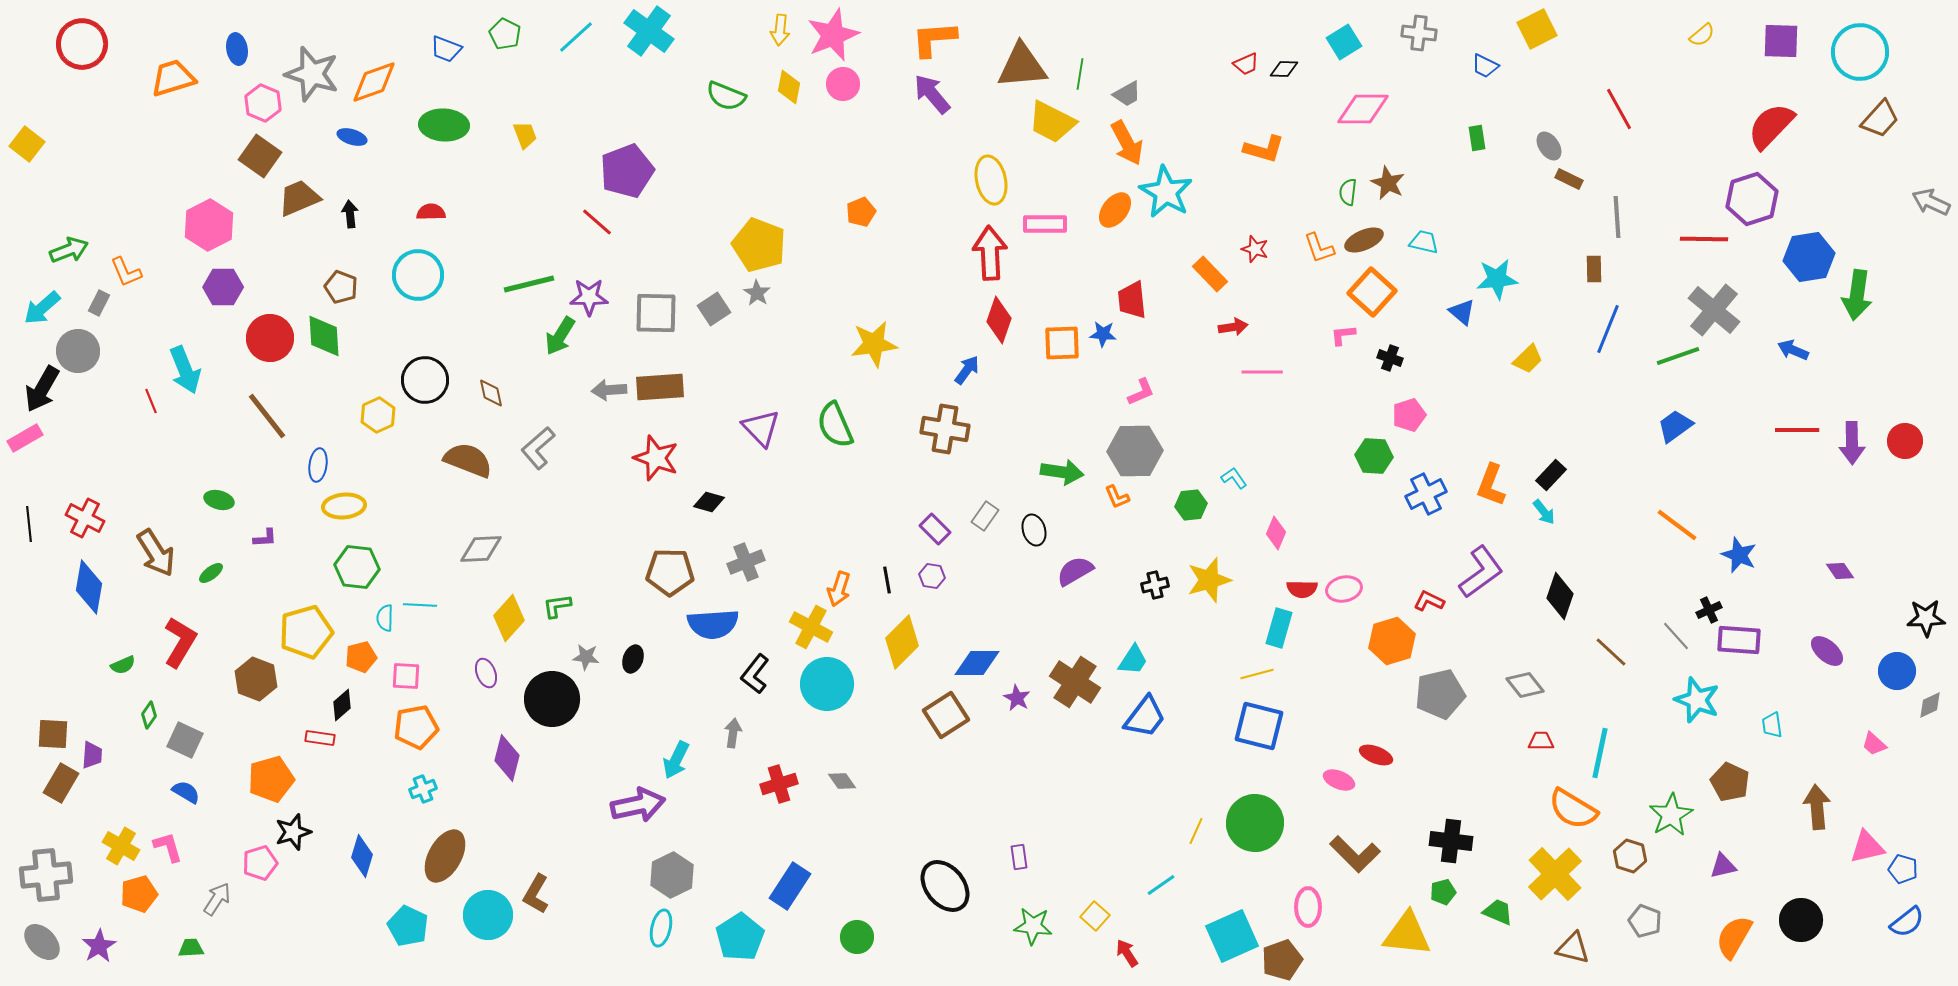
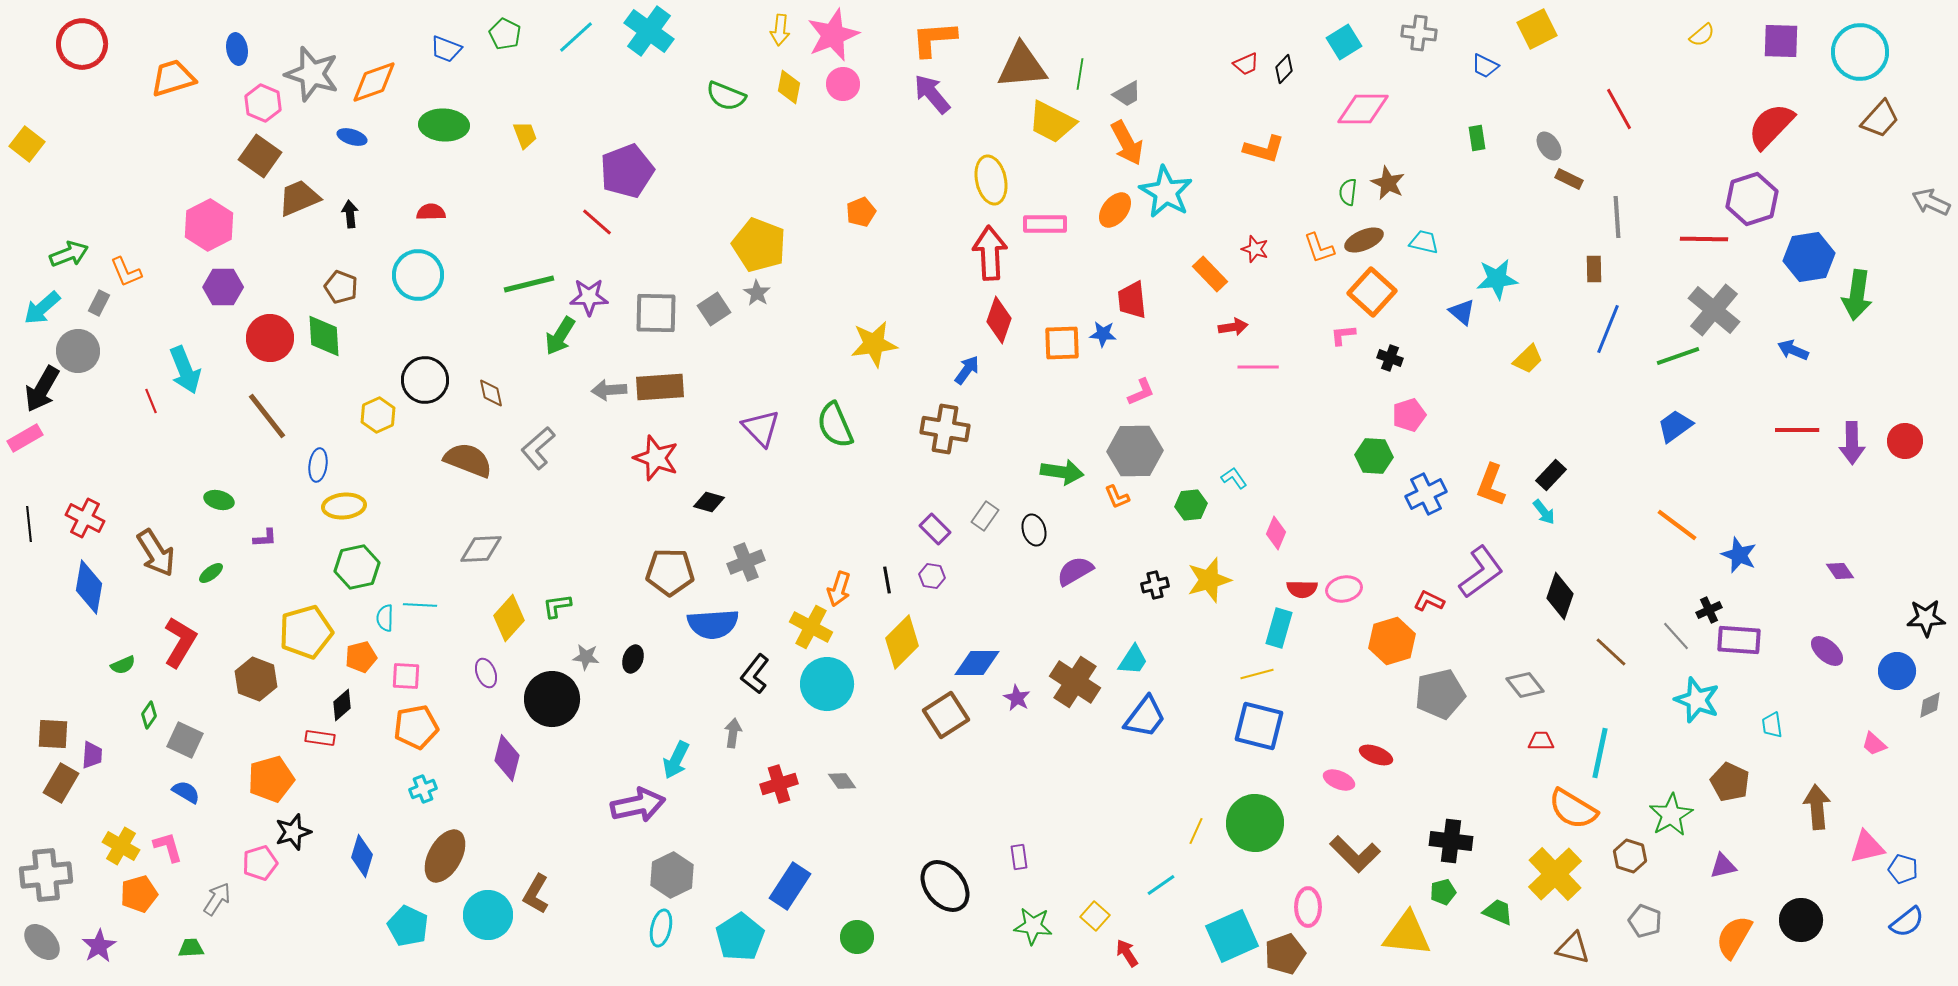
black diamond at (1284, 69): rotated 48 degrees counterclockwise
green arrow at (69, 250): moved 4 px down
pink line at (1262, 372): moved 4 px left, 5 px up
green hexagon at (357, 567): rotated 18 degrees counterclockwise
brown pentagon at (1282, 960): moved 3 px right, 6 px up
